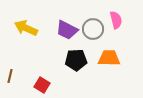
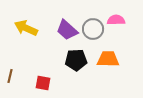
pink semicircle: rotated 78 degrees counterclockwise
purple trapezoid: rotated 15 degrees clockwise
orange trapezoid: moved 1 px left, 1 px down
red square: moved 1 px right, 2 px up; rotated 21 degrees counterclockwise
